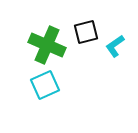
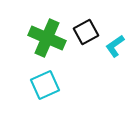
black square: rotated 15 degrees counterclockwise
green cross: moved 7 px up
